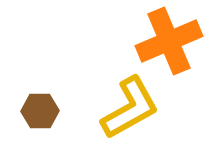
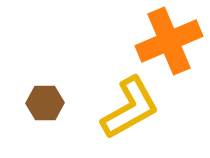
brown hexagon: moved 5 px right, 8 px up
